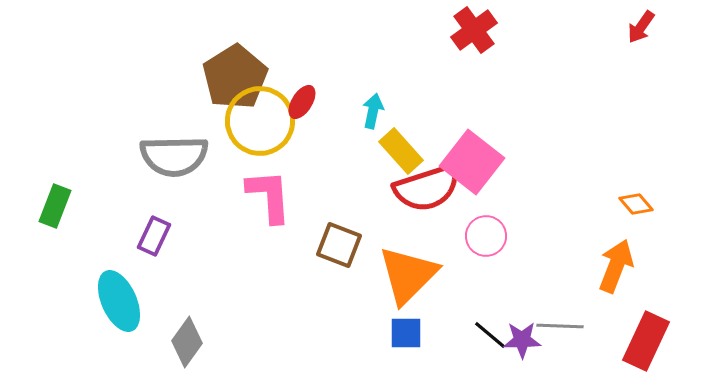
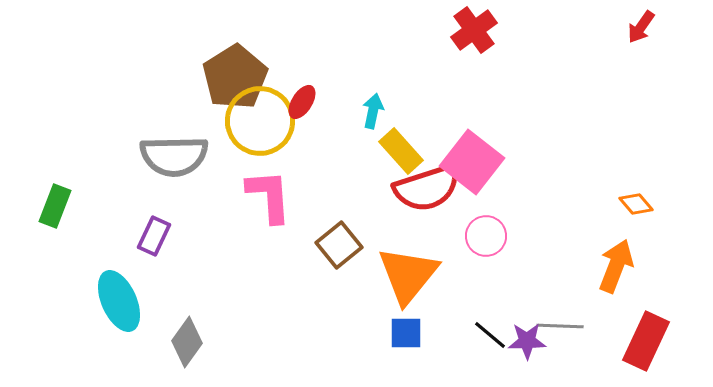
brown square: rotated 30 degrees clockwise
orange triangle: rotated 6 degrees counterclockwise
purple star: moved 5 px right, 1 px down
